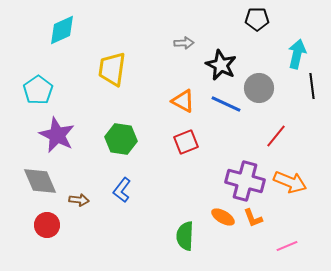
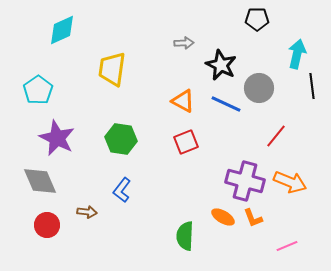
purple star: moved 3 px down
brown arrow: moved 8 px right, 12 px down
